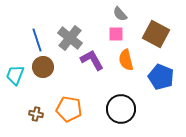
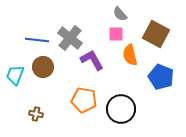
blue line: rotated 65 degrees counterclockwise
orange semicircle: moved 4 px right, 5 px up
orange pentagon: moved 15 px right, 9 px up
